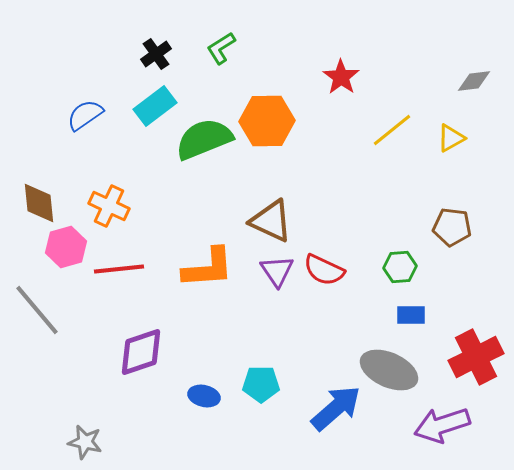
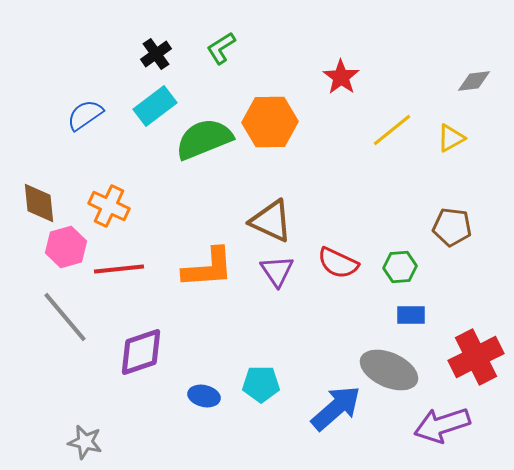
orange hexagon: moved 3 px right, 1 px down
red semicircle: moved 14 px right, 7 px up
gray line: moved 28 px right, 7 px down
